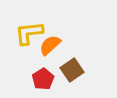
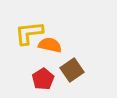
orange semicircle: rotated 55 degrees clockwise
